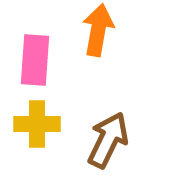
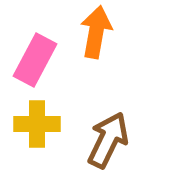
orange arrow: moved 2 px left, 2 px down
pink rectangle: rotated 24 degrees clockwise
